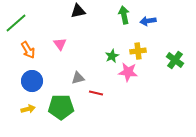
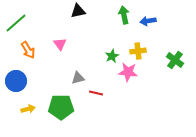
blue circle: moved 16 px left
